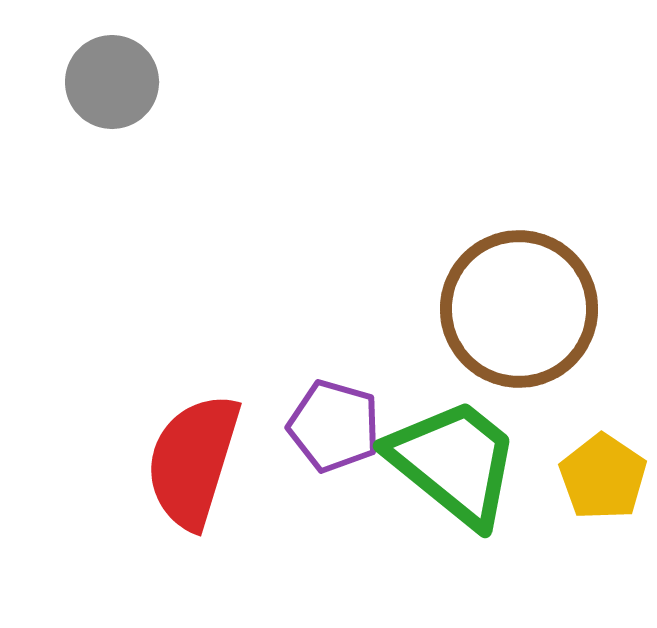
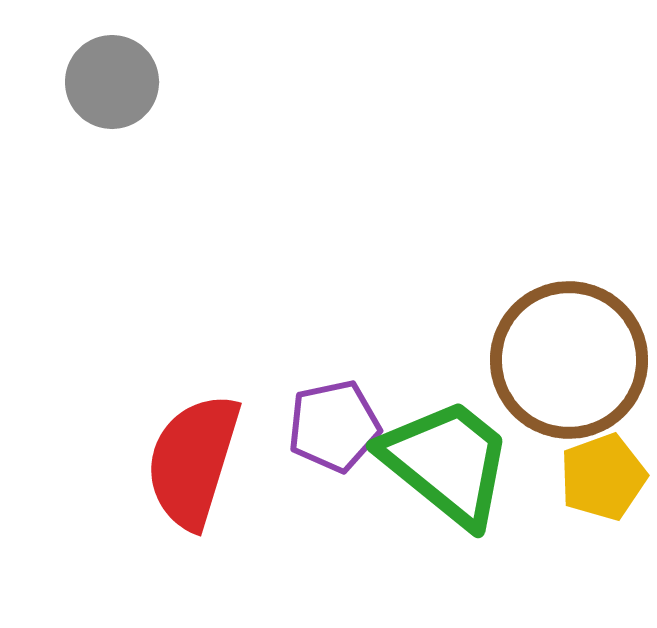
brown circle: moved 50 px right, 51 px down
purple pentagon: rotated 28 degrees counterclockwise
green trapezoid: moved 7 px left
yellow pentagon: rotated 18 degrees clockwise
